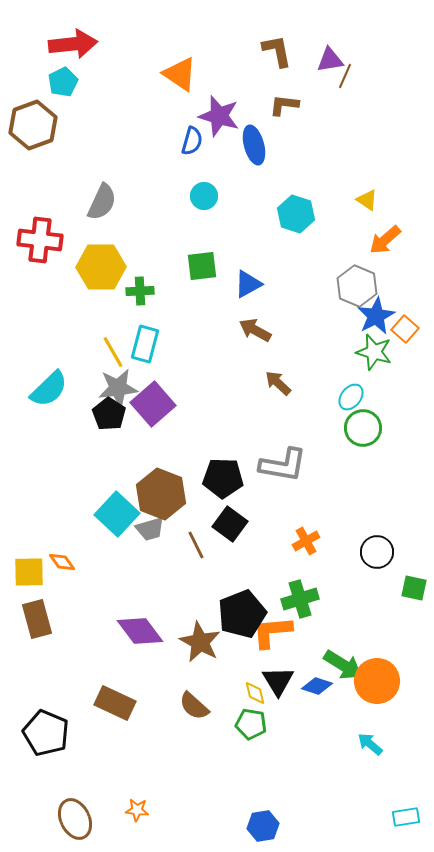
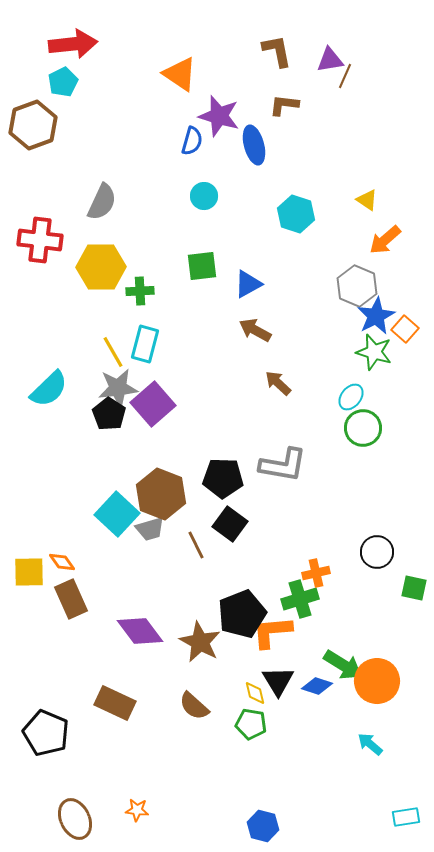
orange cross at (306, 541): moved 10 px right, 32 px down; rotated 16 degrees clockwise
brown rectangle at (37, 619): moved 34 px right, 20 px up; rotated 9 degrees counterclockwise
blue hexagon at (263, 826): rotated 24 degrees clockwise
